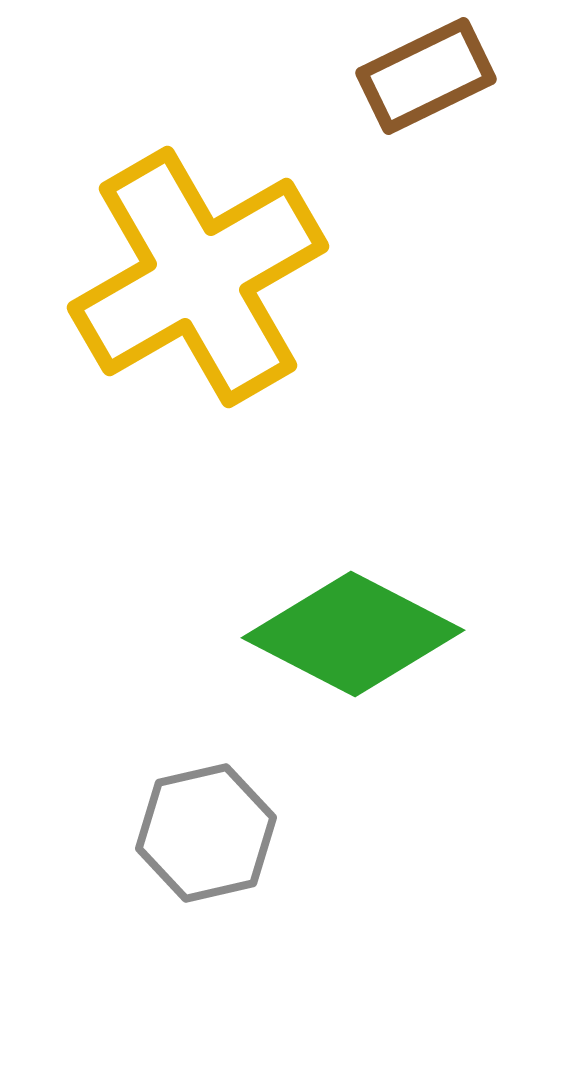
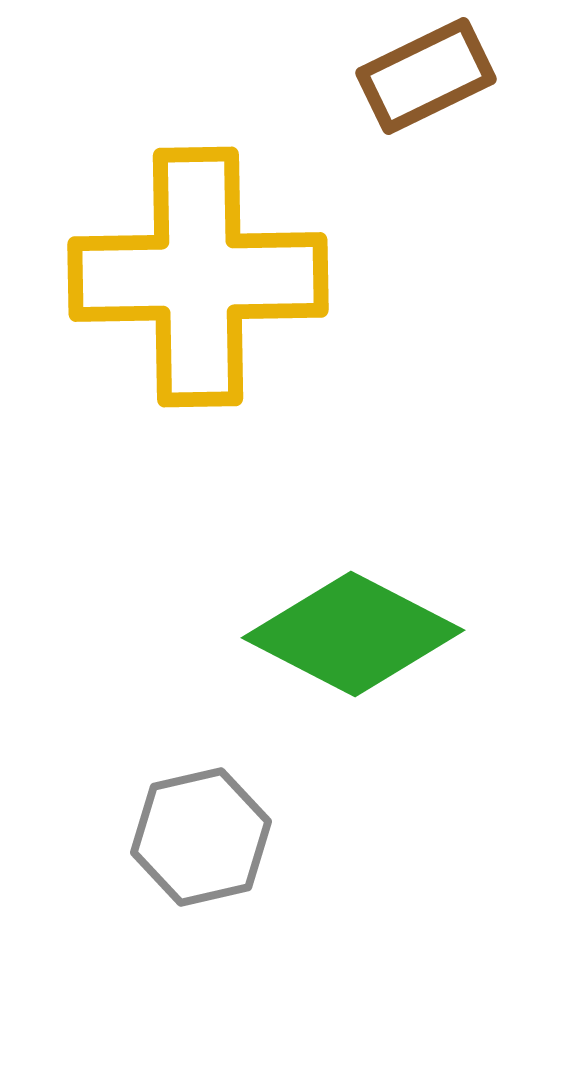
yellow cross: rotated 29 degrees clockwise
gray hexagon: moved 5 px left, 4 px down
